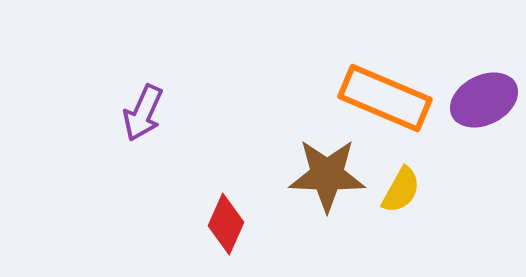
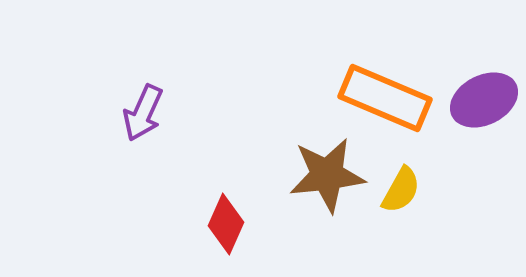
brown star: rotated 8 degrees counterclockwise
